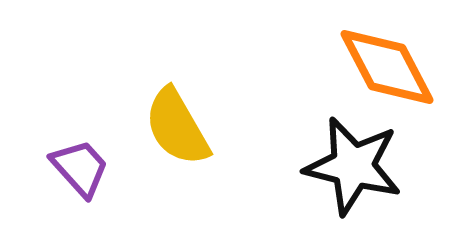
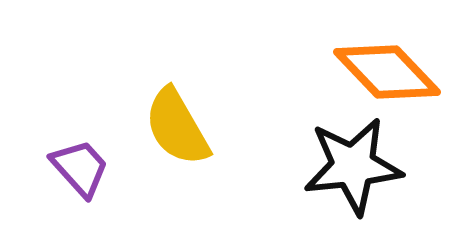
orange diamond: moved 5 px down; rotated 16 degrees counterclockwise
black star: rotated 20 degrees counterclockwise
